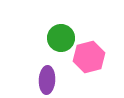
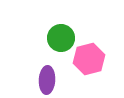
pink hexagon: moved 2 px down
